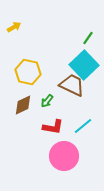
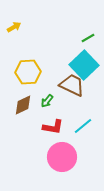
green line: rotated 24 degrees clockwise
yellow hexagon: rotated 15 degrees counterclockwise
pink circle: moved 2 px left, 1 px down
